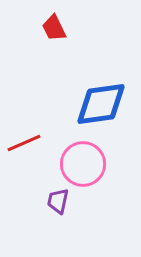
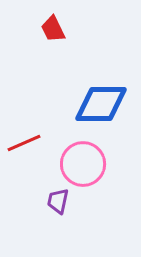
red trapezoid: moved 1 px left, 1 px down
blue diamond: rotated 8 degrees clockwise
